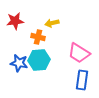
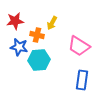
yellow arrow: rotated 48 degrees counterclockwise
orange cross: moved 1 px left, 2 px up
pink trapezoid: moved 7 px up
blue star: moved 16 px up
